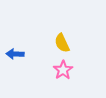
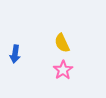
blue arrow: rotated 84 degrees counterclockwise
